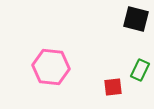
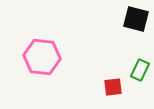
pink hexagon: moved 9 px left, 10 px up
